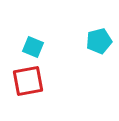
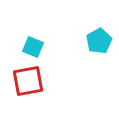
cyan pentagon: rotated 15 degrees counterclockwise
